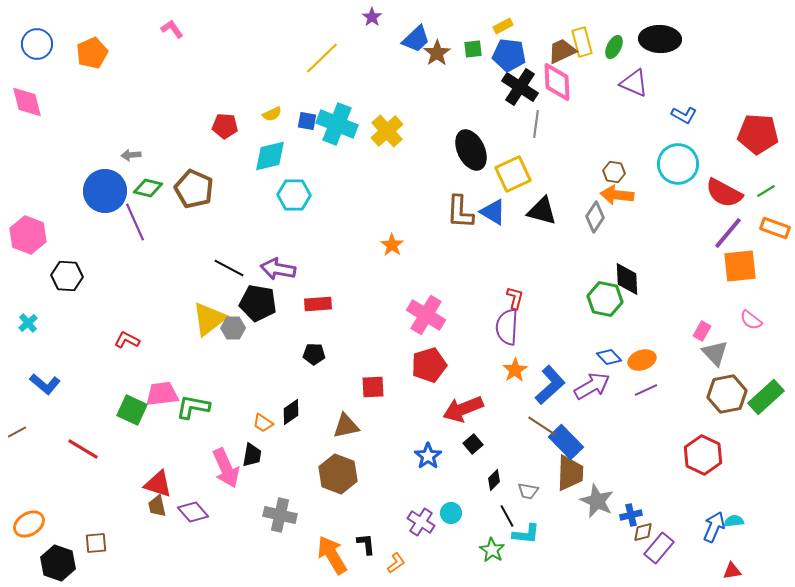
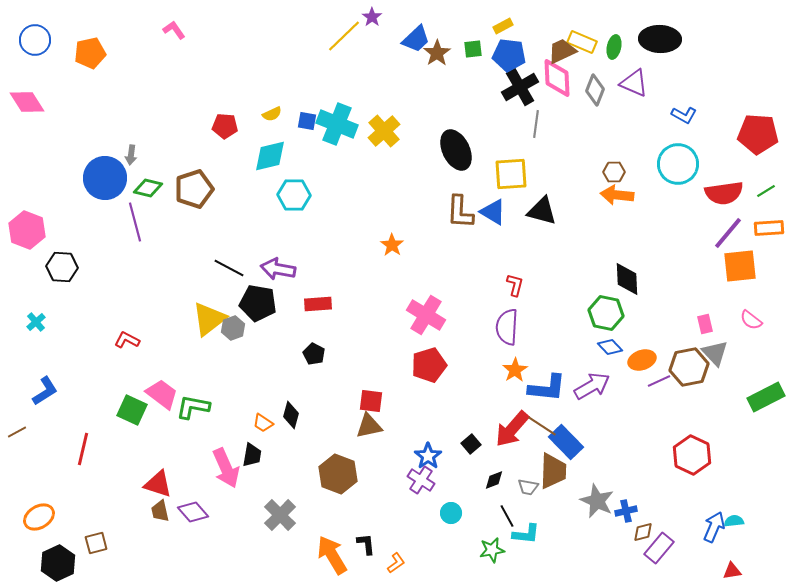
pink L-shape at (172, 29): moved 2 px right, 1 px down
yellow rectangle at (582, 42): rotated 52 degrees counterclockwise
blue circle at (37, 44): moved 2 px left, 4 px up
green ellipse at (614, 47): rotated 15 degrees counterclockwise
orange pentagon at (92, 53): moved 2 px left; rotated 12 degrees clockwise
yellow line at (322, 58): moved 22 px right, 22 px up
pink diamond at (557, 82): moved 4 px up
black cross at (520, 87): rotated 27 degrees clockwise
pink diamond at (27, 102): rotated 18 degrees counterclockwise
yellow cross at (387, 131): moved 3 px left
black ellipse at (471, 150): moved 15 px left
gray arrow at (131, 155): rotated 78 degrees counterclockwise
brown hexagon at (614, 172): rotated 10 degrees counterclockwise
yellow square at (513, 174): moved 2 px left; rotated 21 degrees clockwise
brown pentagon at (194, 189): rotated 30 degrees clockwise
blue circle at (105, 191): moved 13 px up
red semicircle at (724, 193): rotated 36 degrees counterclockwise
gray diamond at (595, 217): moved 127 px up; rotated 12 degrees counterclockwise
purple line at (135, 222): rotated 9 degrees clockwise
orange rectangle at (775, 228): moved 6 px left; rotated 24 degrees counterclockwise
pink hexagon at (28, 235): moved 1 px left, 5 px up
black hexagon at (67, 276): moved 5 px left, 9 px up
red L-shape at (515, 298): moved 13 px up
green hexagon at (605, 299): moved 1 px right, 14 px down
cyan cross at (28, 323): moved 8 px right, 1 px up
gray hexagon at (233, 328): rotated 20 degrees counterclockwise
pink rectangle at (702, 331): moved 3 px right, 7 px up; rotated 42 degrees counterclockwise
black pentagon at (314, 354): rotated 25 degrees clockwise
blue diamond at (609, 357): moved 1 px right, 10 px up
blue L-shape at (45, 384): moved 7 px down; rotated 72 degrees counterclockwise
blue L-shape at (550, 385): moved 3 px left, 3 px down; rotated 48 degrees clockwise
red square at (373, 387): moved 2 px left, 14 px down; rotated 10 degrees clockwise
purple line at (646, 390): moved 13 px right, 9 px up
pink trapezoid at (162, 394): rotated 44 degrees clockwise
brown hexagon at (727, 394): moved 38 px left, 27 px up
green rectangle at (766, 397): rotated 15 degrees clockwise
red arrow at (463, 409): moved 49 px right, 20 px down; rotated 27 degrees counterclockwise
black diamond at (291, 412): moved 3 px down; rotated 40 degrees counterclockwise
brown triangle at (346, 426): moved 23 px right
black square at (473, 444): moved 2 px left
red line at (83, 449): rotated 72 degrees clockwise
red hexagon at (703, 455): moved 11 px left
brown trapezoid at (570, 473): moved 17 px left, 2 px up
black diamond at (494, 480): rotated 25 degrees clockwise
gray trapezoid at (528, 491): moved 4 px up
brown trapezoid at (157, 506): moved 3 px right, 5 px down
gray cross at (280, 515): rotated 32 degrees clockwise
blue cross at (631, 515): moved 5 px left, 4 px up
purple cross at (421, 522): moved 42 px up
orange ellipse at (29, 524): moved 10 px right, 7 px up
brown square at (96, 543): rotated 10 degrees counterclockwise
green star at (492, 550): rotated 30 degrees clockwise
black hexagon at (58, 563): rotated 16 degrees clockwise
